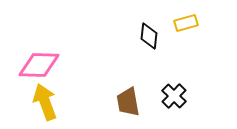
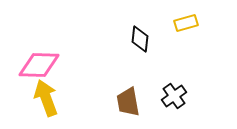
black diamond: moved 9 px left, 3 px down
black cross: rotated 10 degrees clockwise
yellow arrow: moved 1 px right, 4 px up
